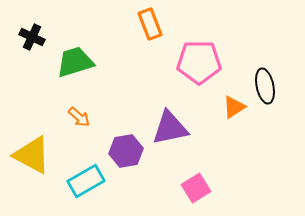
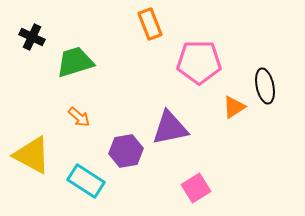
cyan rectangle: rotated 63 degrees clockwise
